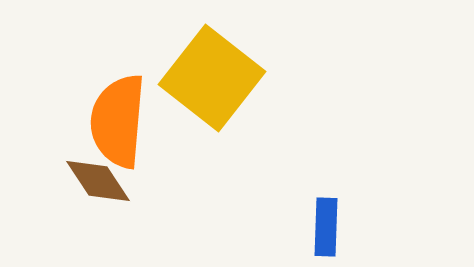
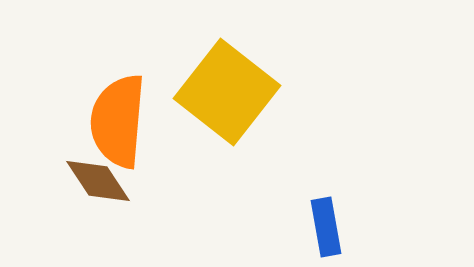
yellow square: moved 15 px right, 14 px down
blue rectangle: rotated 12 degrees counterclockwise
